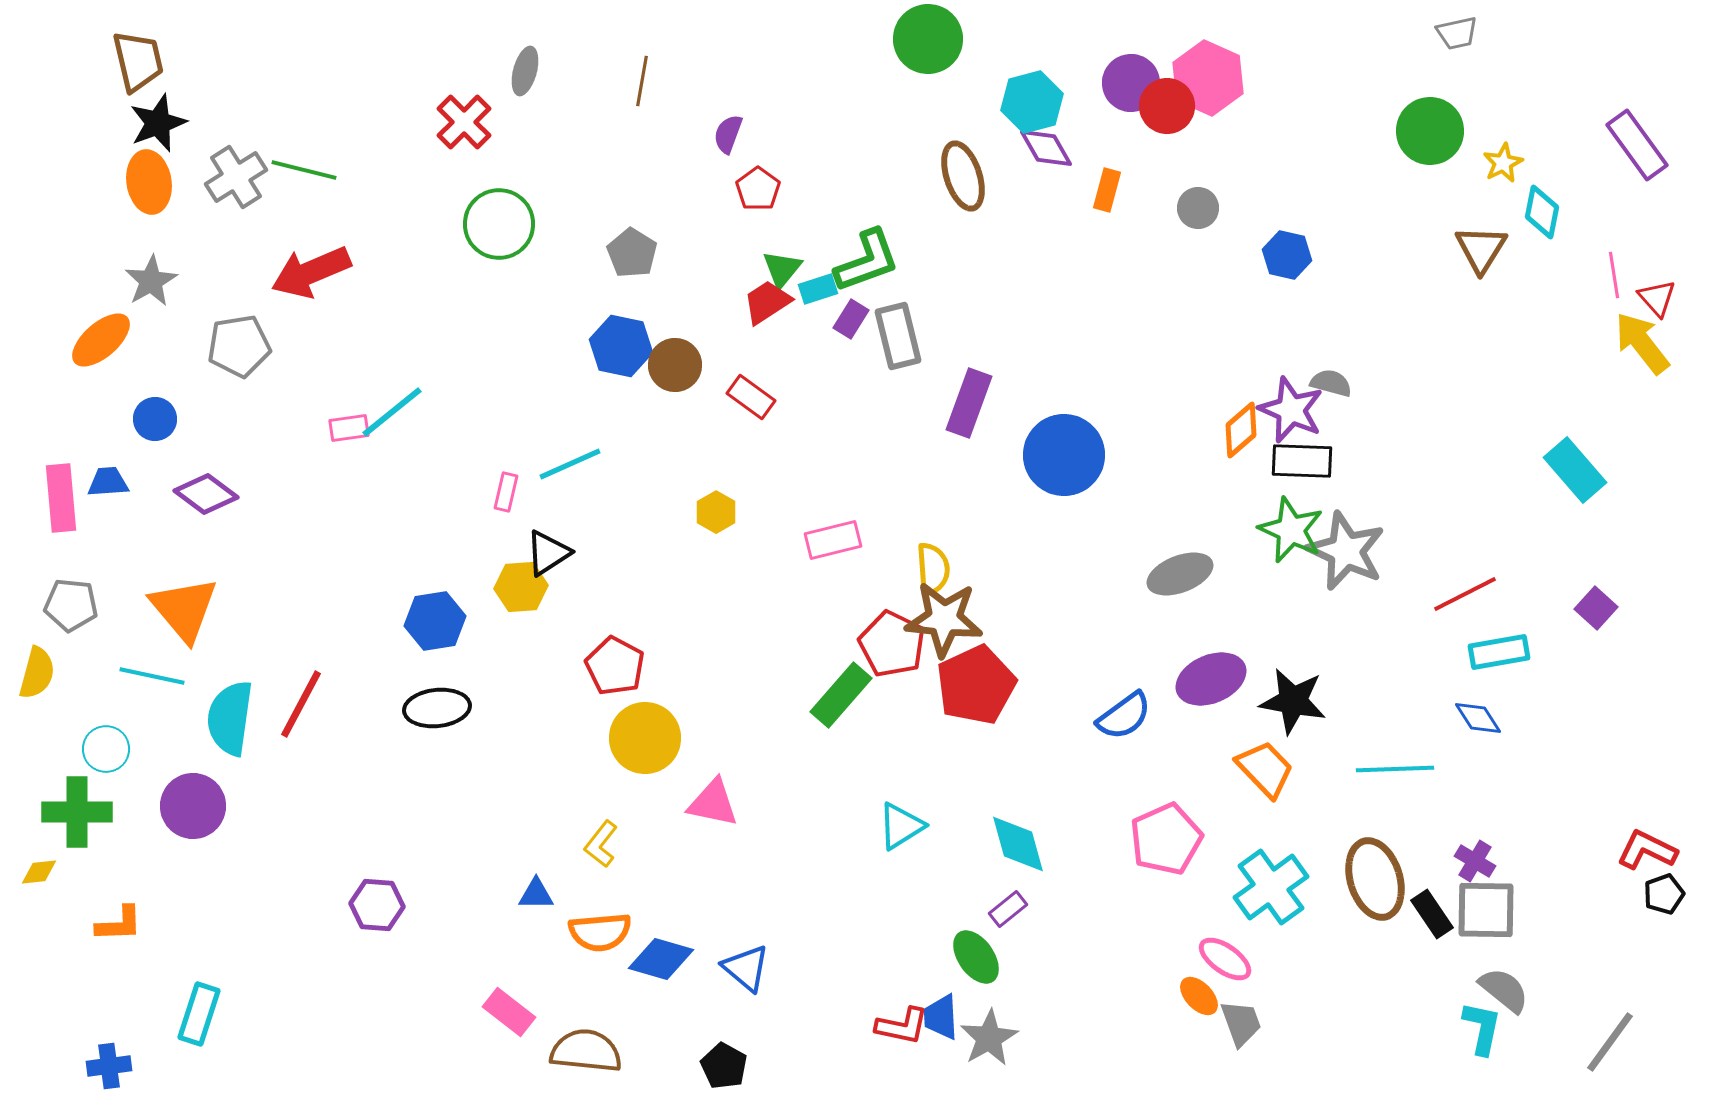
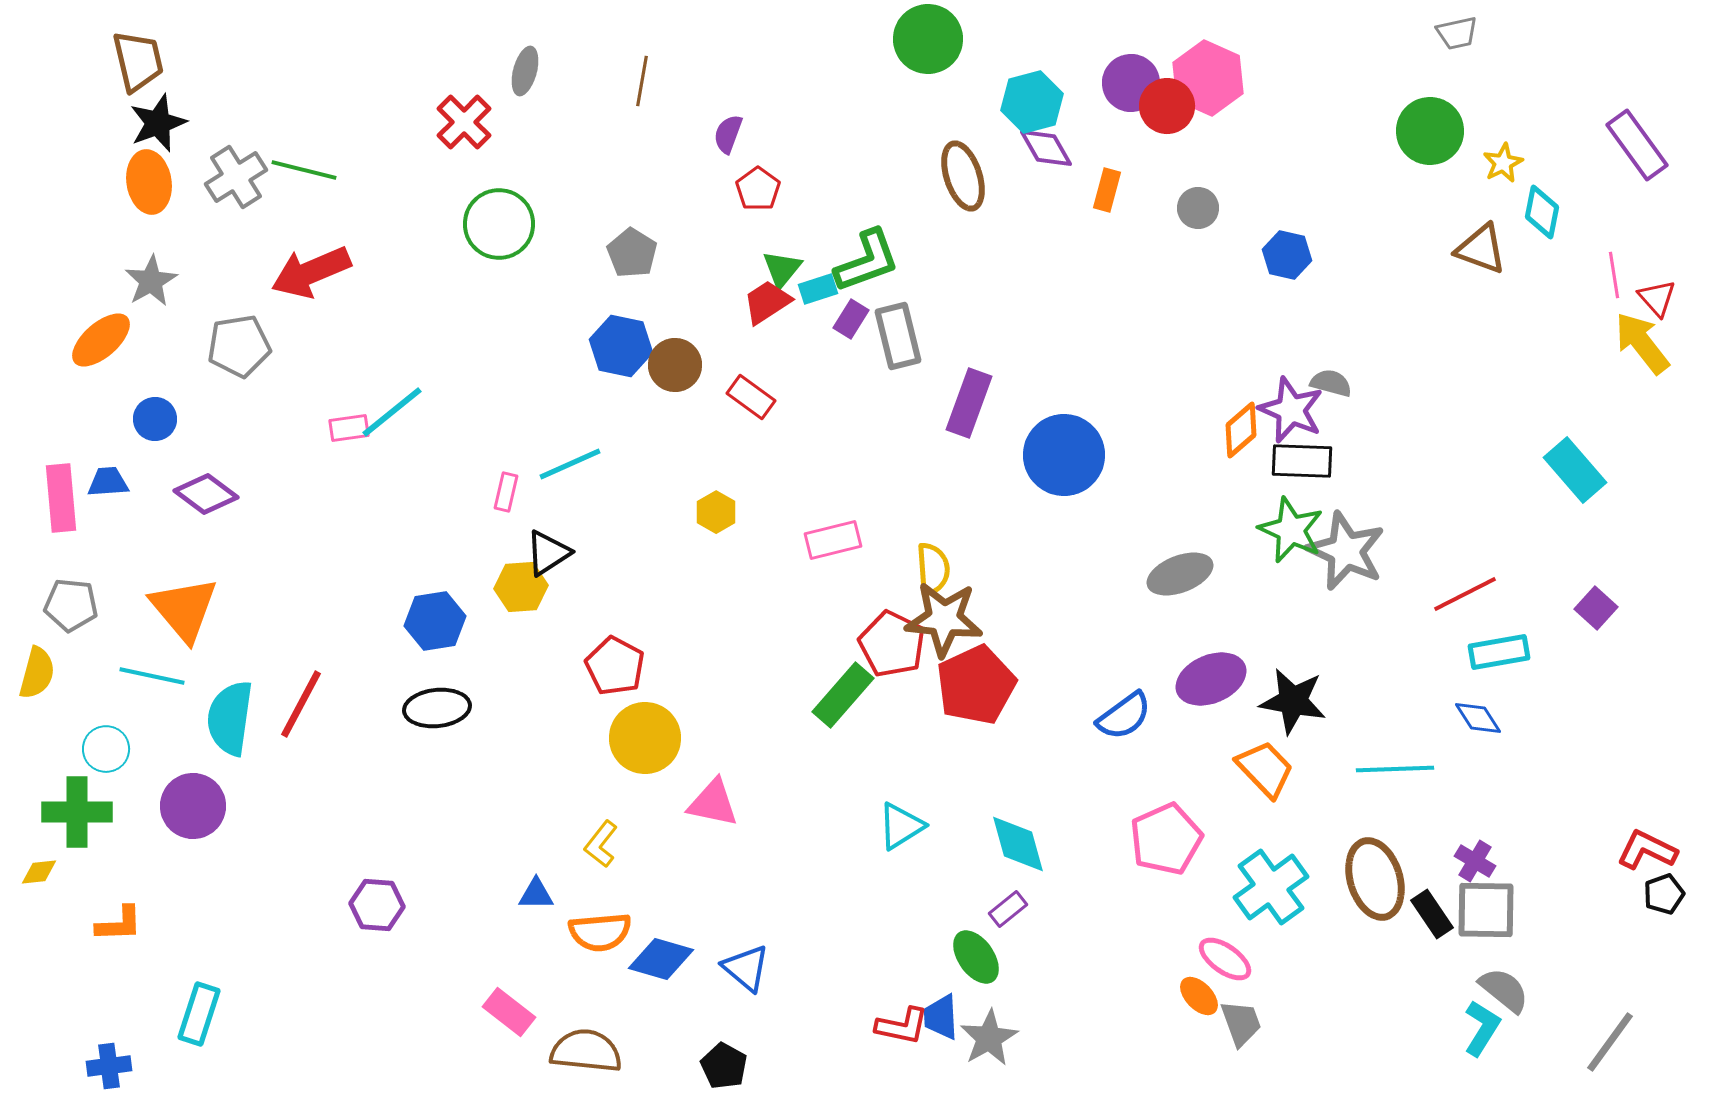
brown triangle at (1481, 249): rotated 42 degrees counterclockwise
green rectangle at (841, 695): moved 2 px right
cyan L-shape at (1482, 1028): rotated 20 degrees clockwise
